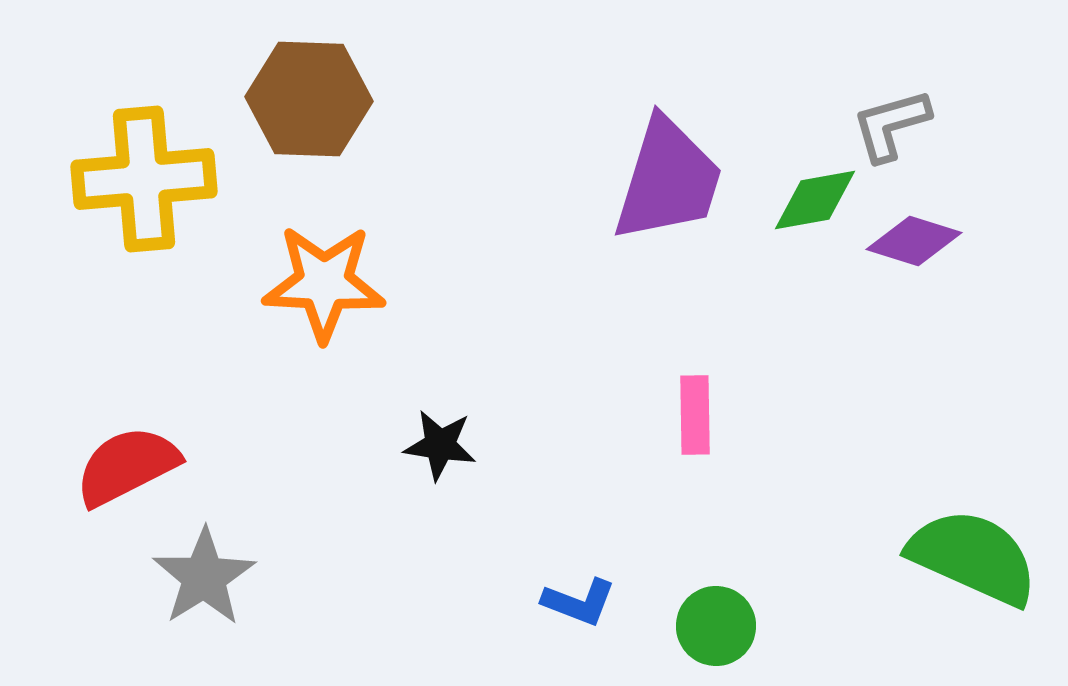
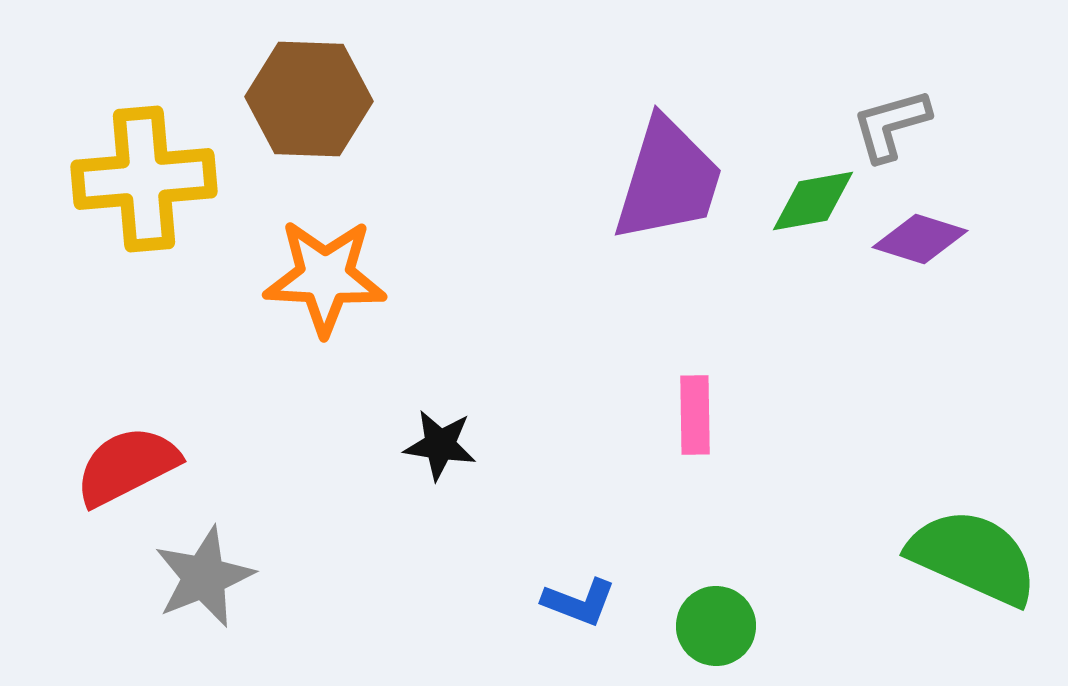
green diamond: moved 2 px left, 1 px down
purple diamond: moved 6 px right, 2 px up
orange star: moved 1 px right, 6 px up
gray star: rotated 10 degrees clockwise
